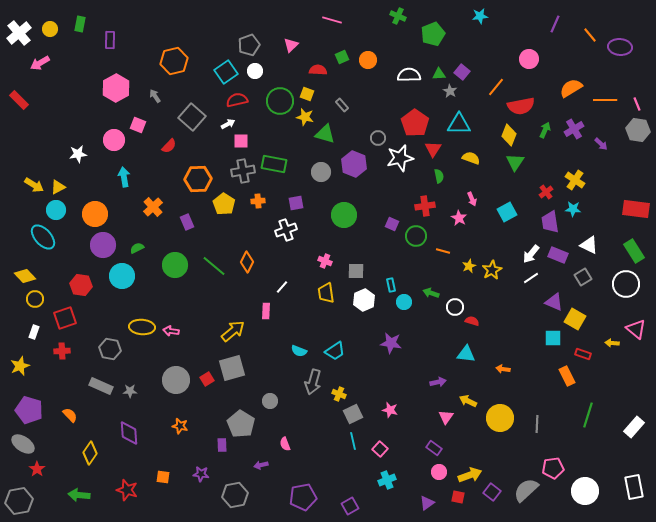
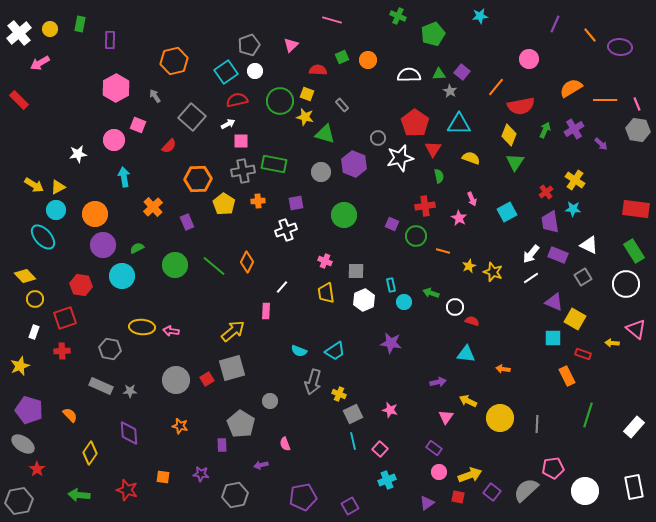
yellow star at (492, 270): moved 1 px right, 2 px down; rotated 24 degrees counterclockwise
